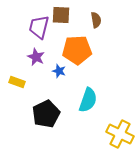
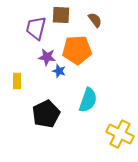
brown semicircle: moved 1 px left; rotated 28 degrees counterclockwise
purple trapezoid: moved 3 px left, 1 px down
purple star: moved 11 px right; rotated 18 degrees counterclockwise
yellow rectangle: moved 1 px up; rotated 70 degrees clockwise
